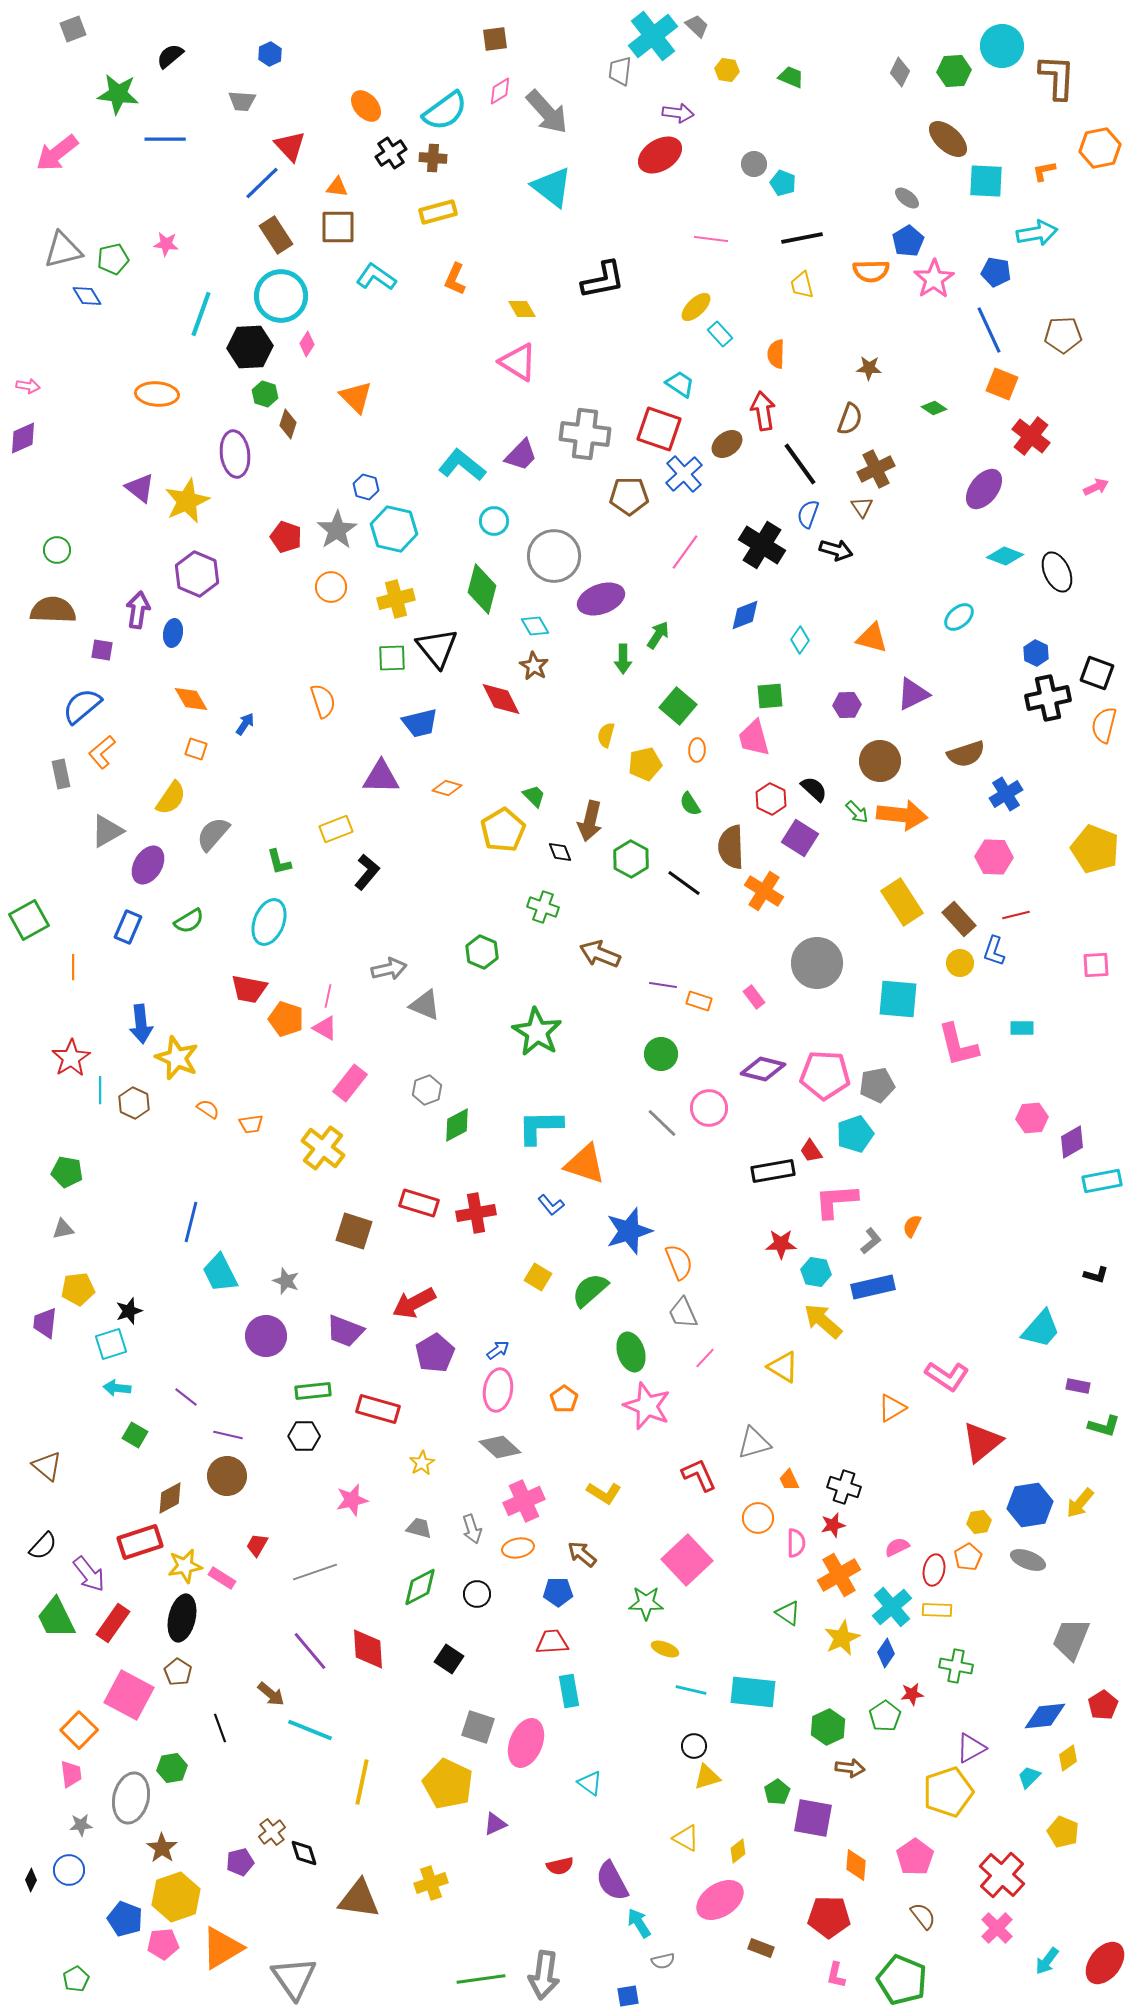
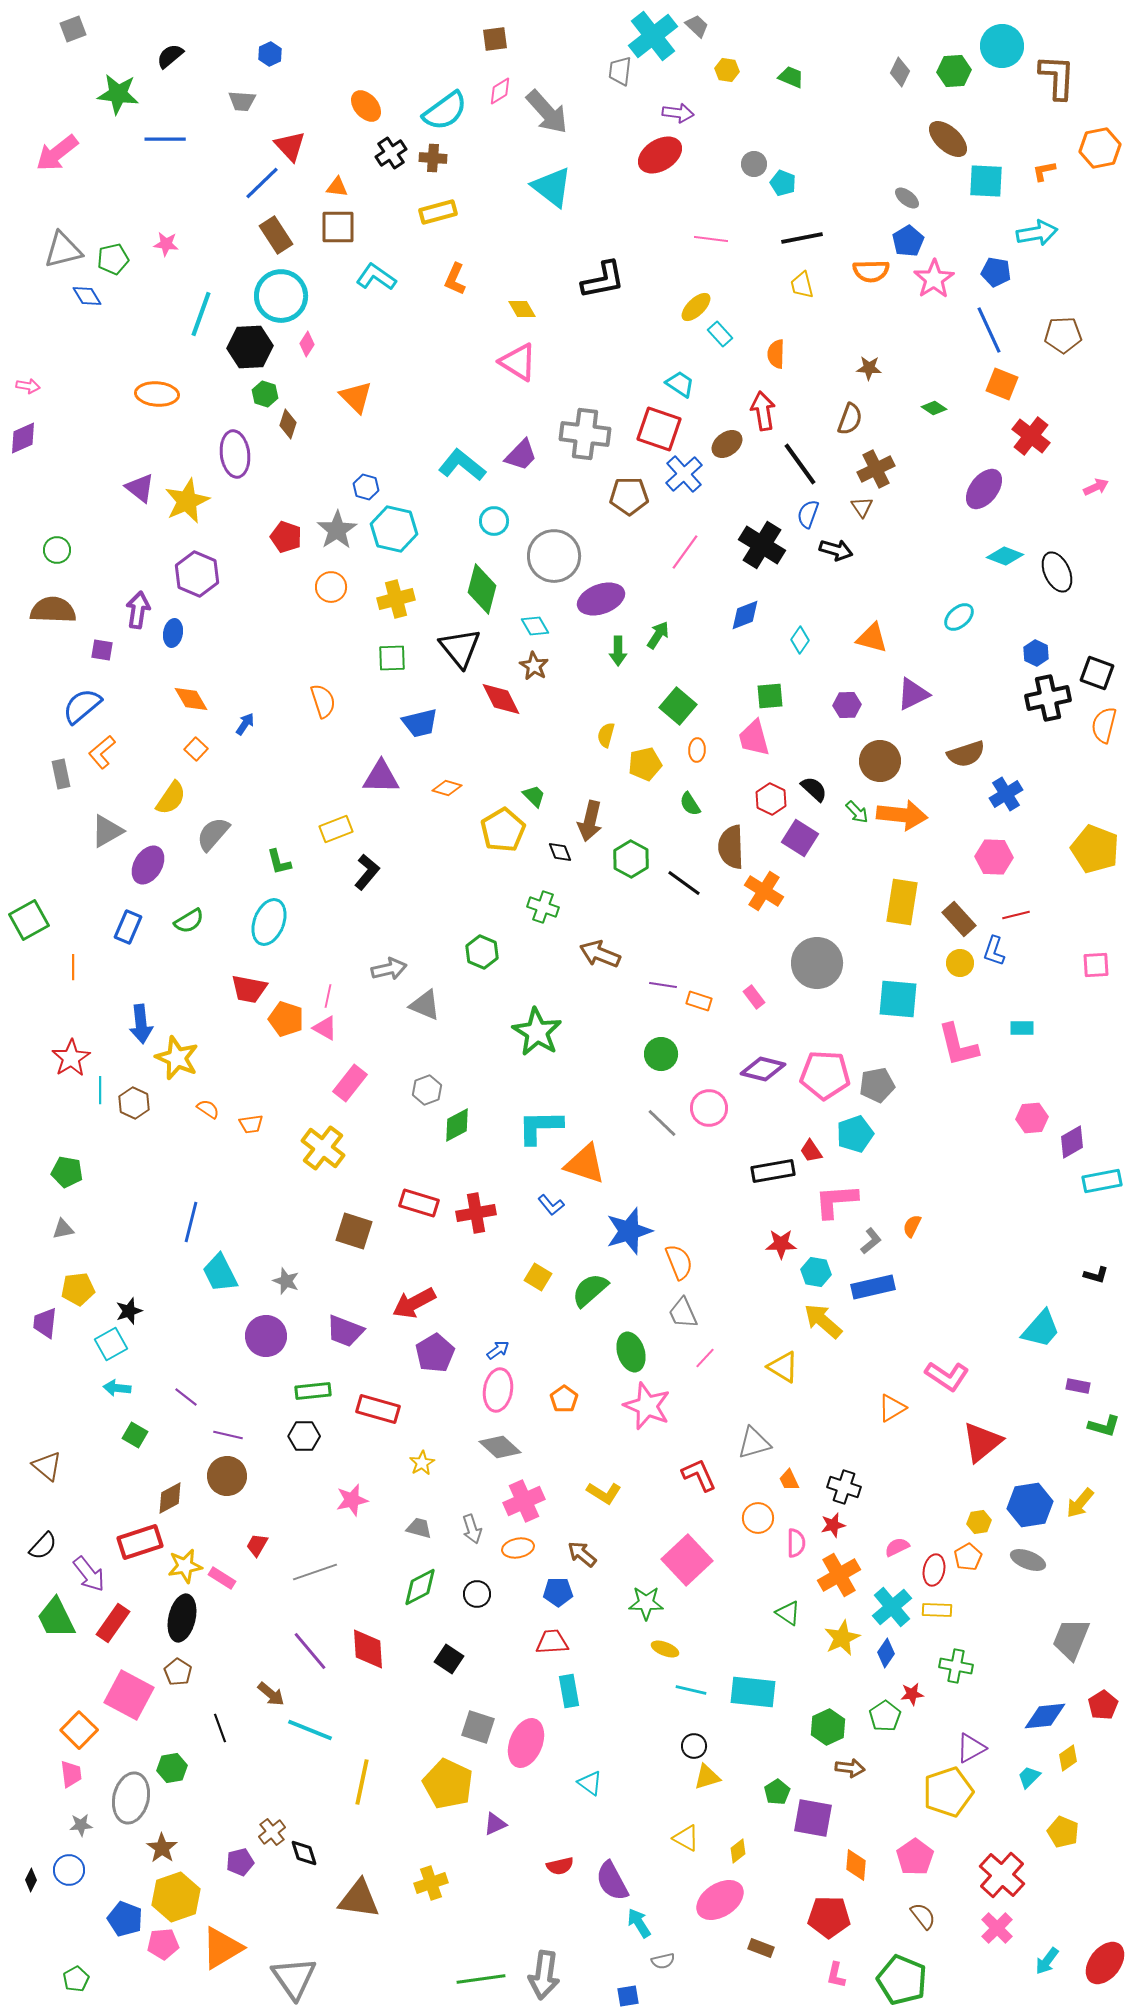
black triangle at (437, 648): moved 23 px right
green arrow at (623, 659): moved 5 px left, 8 px up
orange square at (196, 749): rotated 25 degrees clockwise
yellow rectangle at (902, 902): rotated 42 degrees clockwise
cyan square at (111, 1344): rotated 12 degrees counterclockwise
